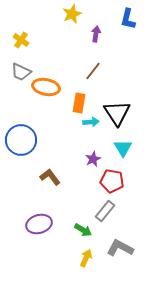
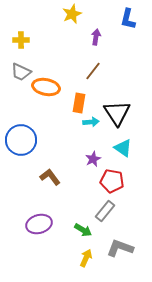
purple arrow: moved 3 px down
yellow cross: rotated 35 degrees counterclockwise
cyan triangle: rotated 24 degrees counterclockwise
gray L-shape: rotated 8 degrees counterclockwise
